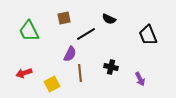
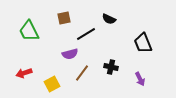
black trapezoid: moved 5 px left, 8 px down
purple semicircle: rotated 49 degrees clockwise
brown line: moved 2 px right; rotated 42 degrees clockwise
